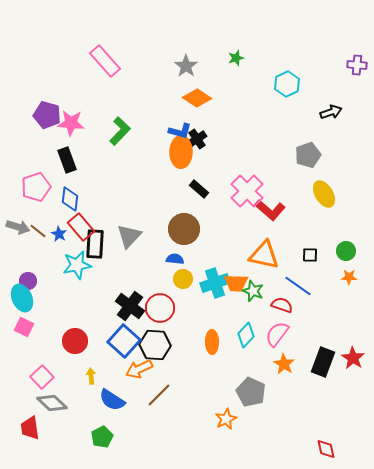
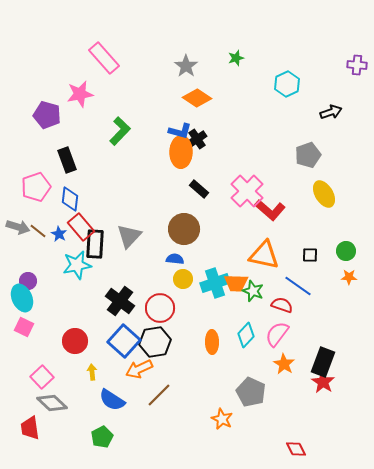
pink rectangle at (105, 61): moved 1 px left, 3 px up
pink star at (71, 123): moved 9 px right, 29 px up; rotated 16 degrees counterclockwise
black cross at (130, 306): moved 10 px left, 5 px up
black hexagon at (155, 345): moved 3 px up; rotated 12 degrees counterclockwise
red star at (353, 358): moved 30 px left, 24 px down
yellow arrow at (91, 376): moved 1 px right, 4 px up
orange star at (226, 419): moved 4 px left; rotated 20 degrees counterclockwise
red diamond at (326, 449): moved 30 px left; rotated 15 degrees counterclockwise
